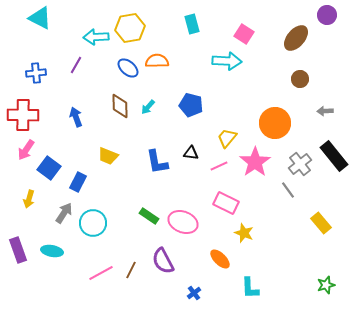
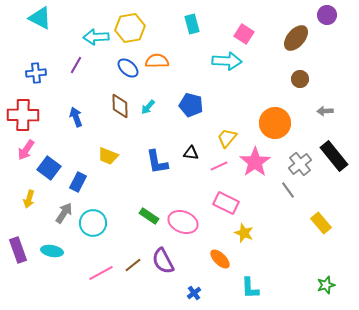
brown line at (131, 270): moved 2 px right, 5 px up; rotated 24 degrees clockwise
